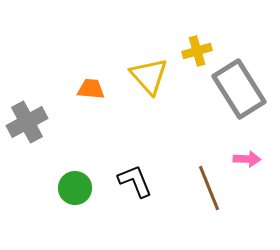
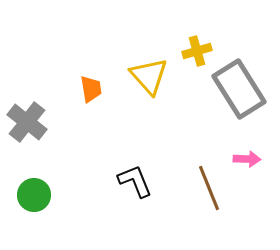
orange trapezoid: rotated 76 degrees clockwise
gray cross: rotated 24 degrees counterclockwise
green circle: moved 41 px left, 7 px down
